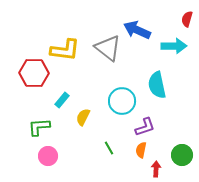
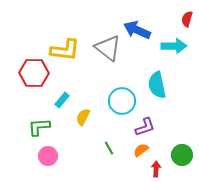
orange semicircle: rotated 42 degrees clockwise
